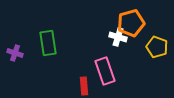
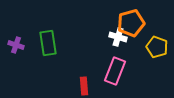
purple cross: moved 1 px right, 8 px up
pink rectangle: moved 10 px right; rotated 40 degrees clockwise
